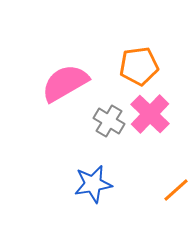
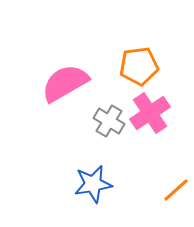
pink cross: moved 1 px up; rotated 12 degrees clockwise
